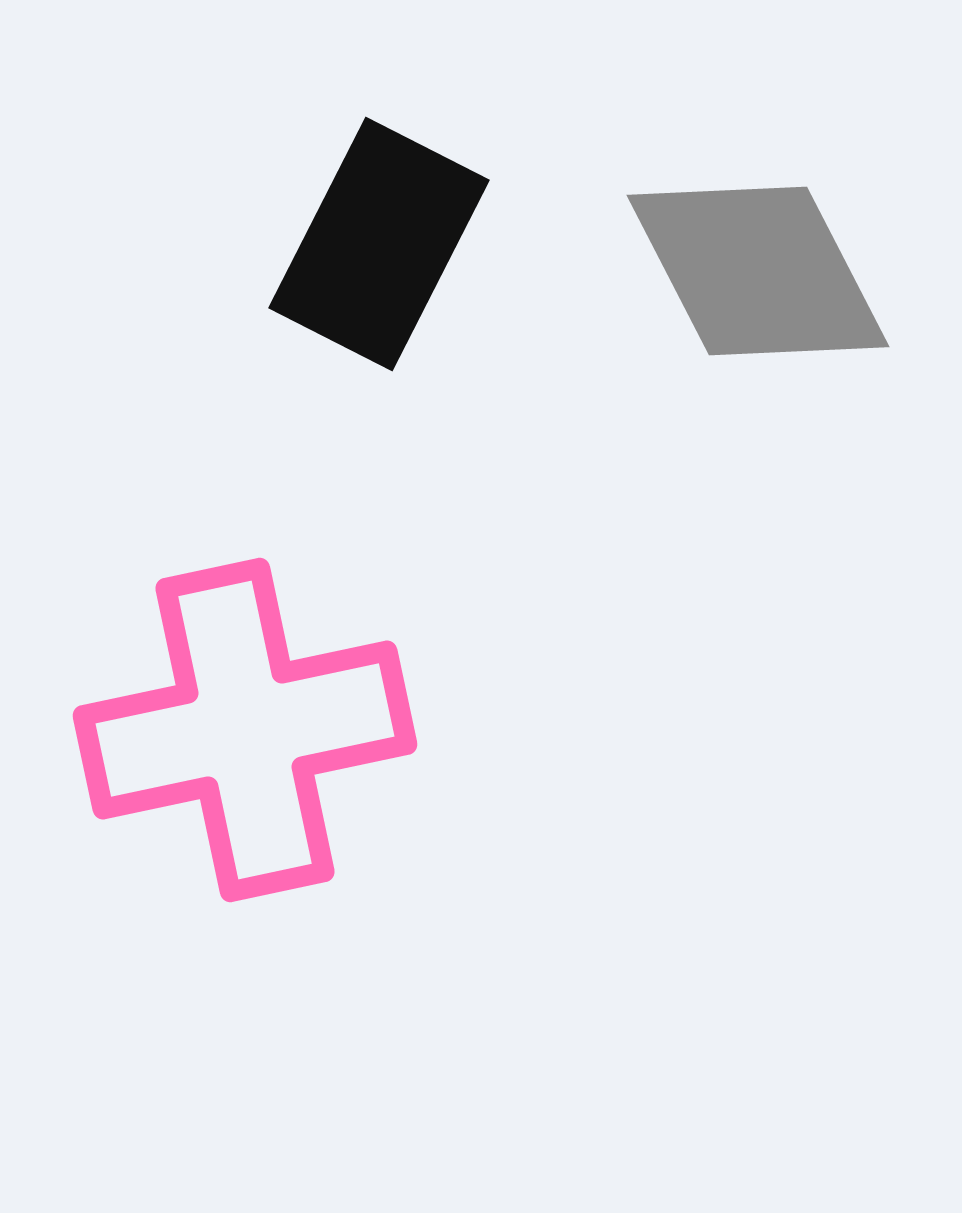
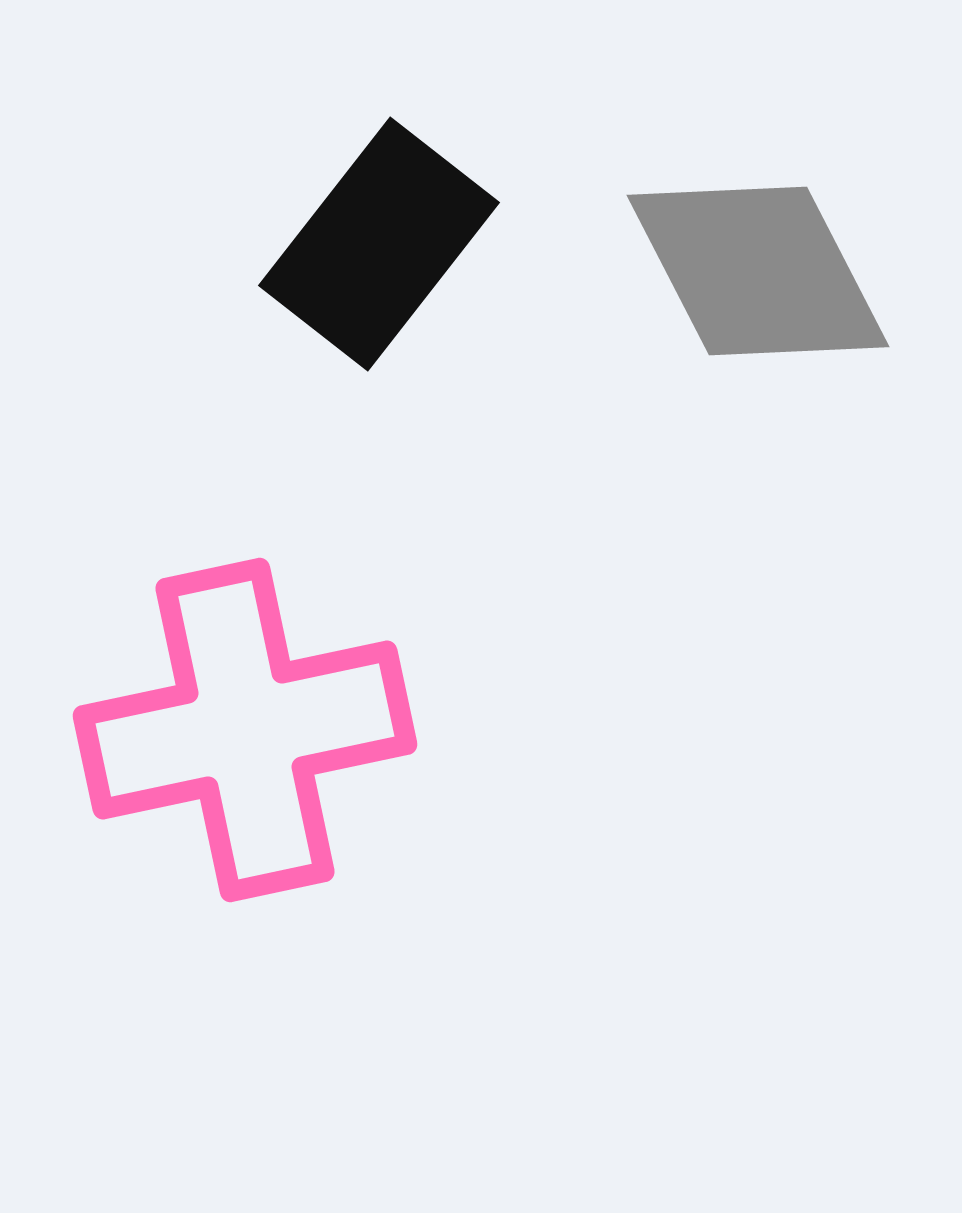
black rectangle: rotated 11 degrees clockwise
